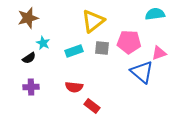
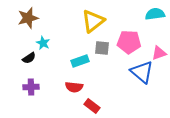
cyan rectangle: moved 6 px right, 10 px down
